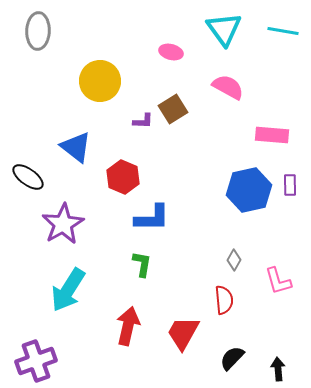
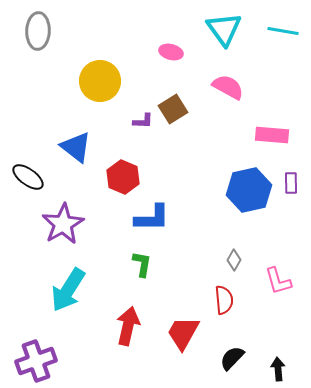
purple rectangle: moved 1 px right, 2 px up
